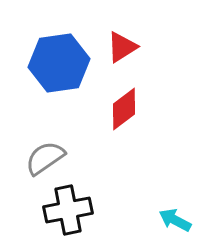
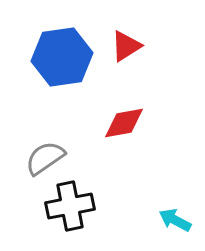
red triangle: moved 4 px right, 1 px up
blue hexagon: moved 3 px right, 6 px up
red diamond: moved 14 px down; rotated 27 degrees clockwise
black cross: moved 2 px right, 4 px up
